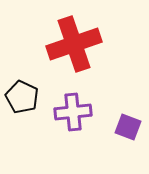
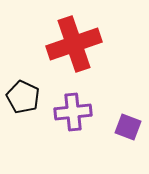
black pentagon: moved 1 px right
